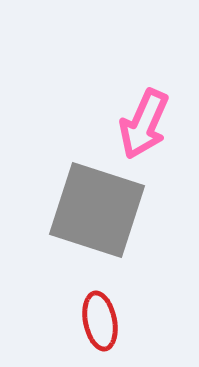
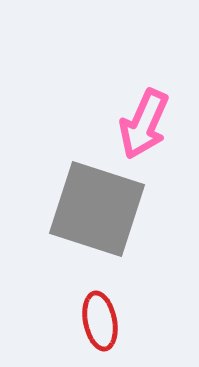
gray square: moved 1 px up
